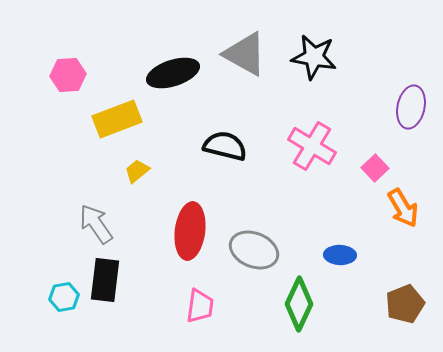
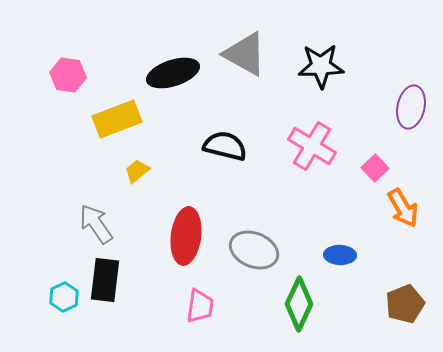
black star: moved 7 px right, 9 px down; rotated 12 degrees counterclockwise
pink hexagon: rotated 12 degrees clockwise
red ellipse: moved 4 px left, 5 px down
cyan hexagon: rotated 16 degrees counterclockwise
